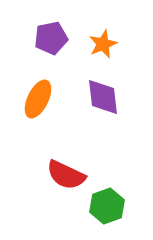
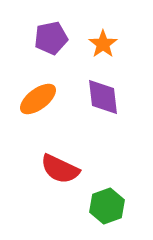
orange star: rotated 12 degrees counterclockwise
orange ellipse: rotated 27 degrees clockwise
red semicircle: moved 6 px left, 6 px up
